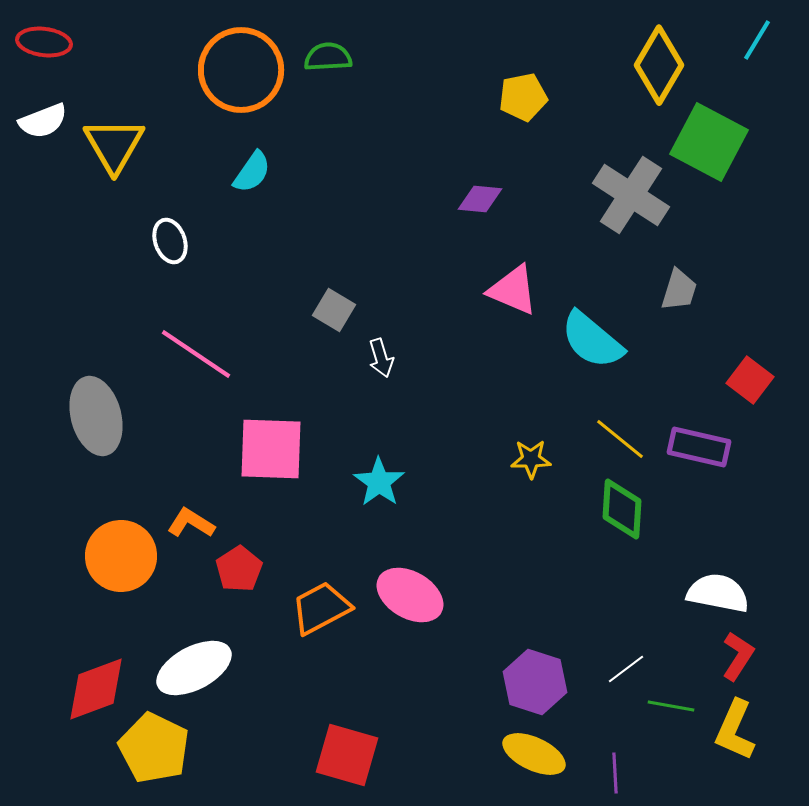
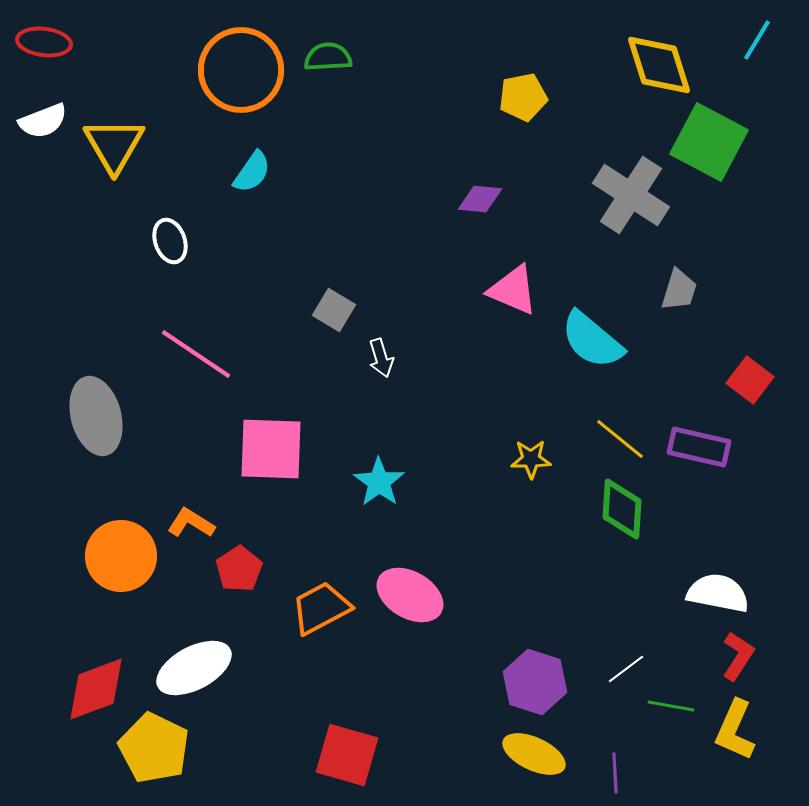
yellow diamond at (659, 65): rotated 48 degrees counterclockwise
